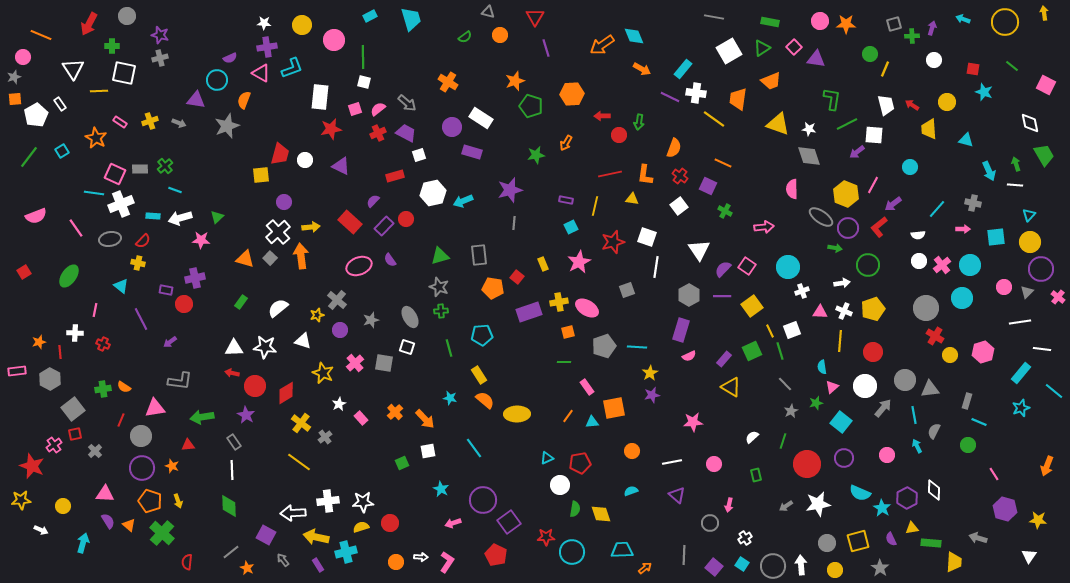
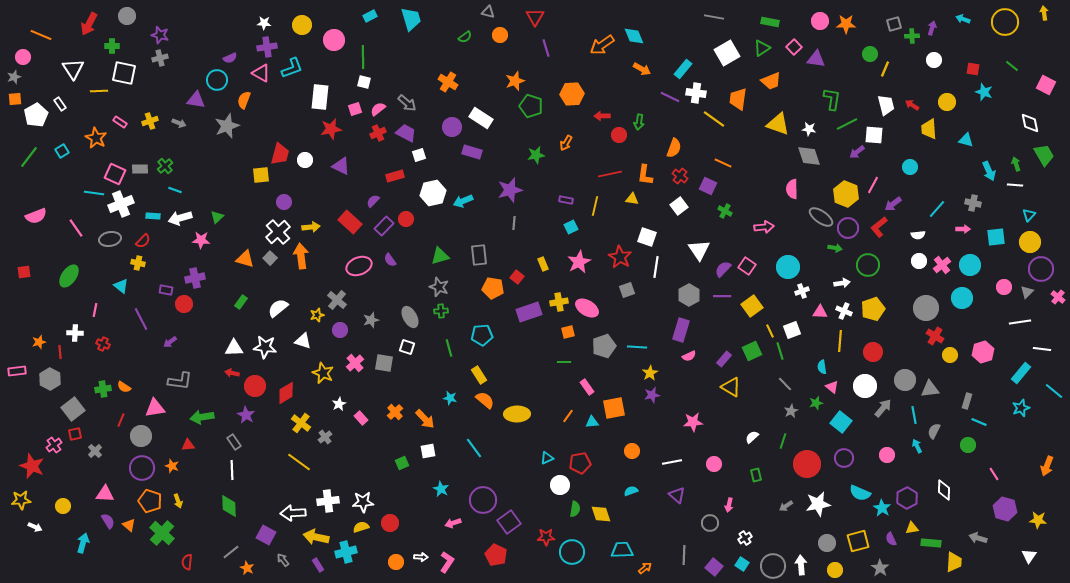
white square at (729, 51): moved 2 px left, 2 px down
red star at (613, 242): moved 7 px right, 15 px down; rotated 25 degrees counterclockwise
red square at (24, 272): rotated 24 degrees clockwise
pink triangle at (832, 387): rotated 40 degrees counterclockwise
white diamond at (934, 490): moved 10 px right
white arrow at (41, 530): moved 6 px left, 3 px up
